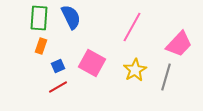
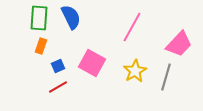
yellow star: moved 1 px down
